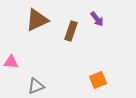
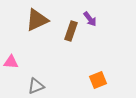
purple arrow: moved 7 px left
